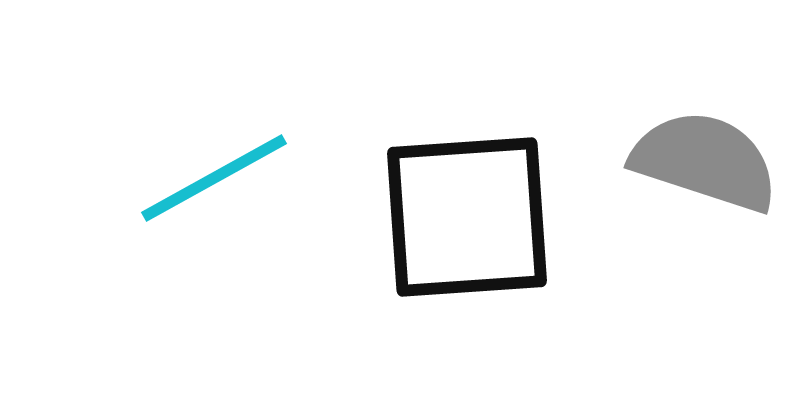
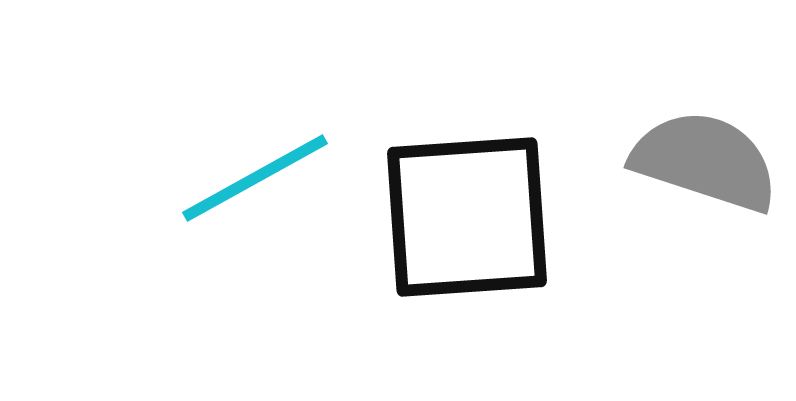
cyan line: moved 41 px right
